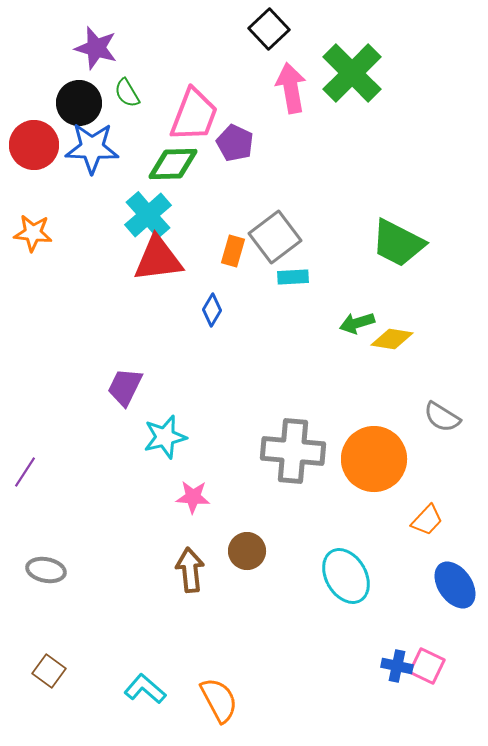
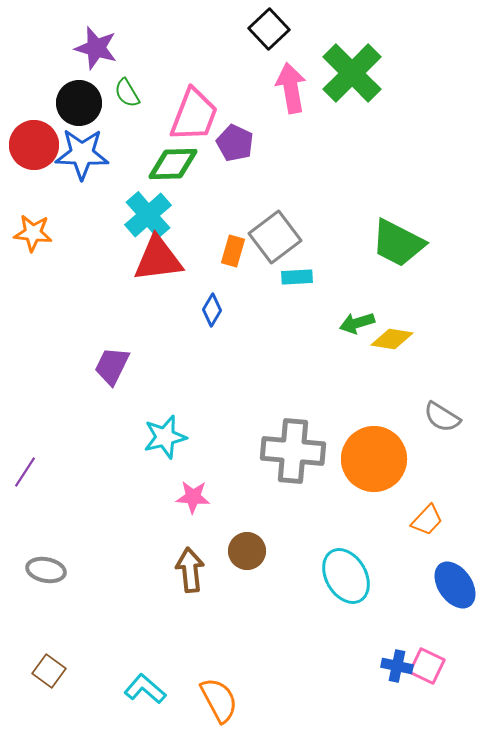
blue star: moved 10 px left, 6 px down
cyan rectangle: moved 4 px right
purple trapezoid: moved 13 px left, 21 px up
